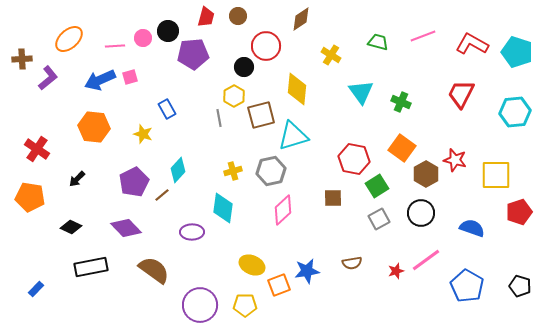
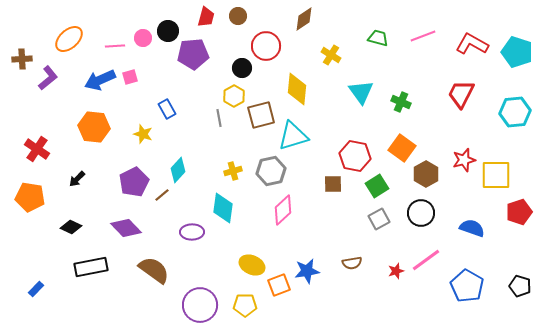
brown diamond at (301, 19): moved 3 px right
green trapezoid at (378, 42): moved 4 px up
black circle at (244, 67): moved 2 px left, 1 px down
red hexagon at (354, 159): moved 1 px right, 3 px up
red star at (455, 160): moved 9 px right; rotated 30 degrees counterclockwise
brown square at (333, 198): moved 14 px up
